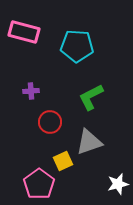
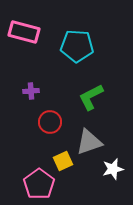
white star: moved 5 px left, 15 px up
